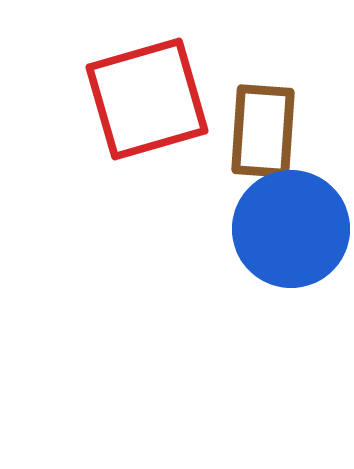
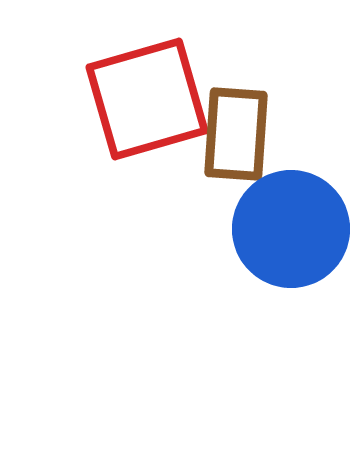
brown rectangle: moved 27 px left, 3 px down
